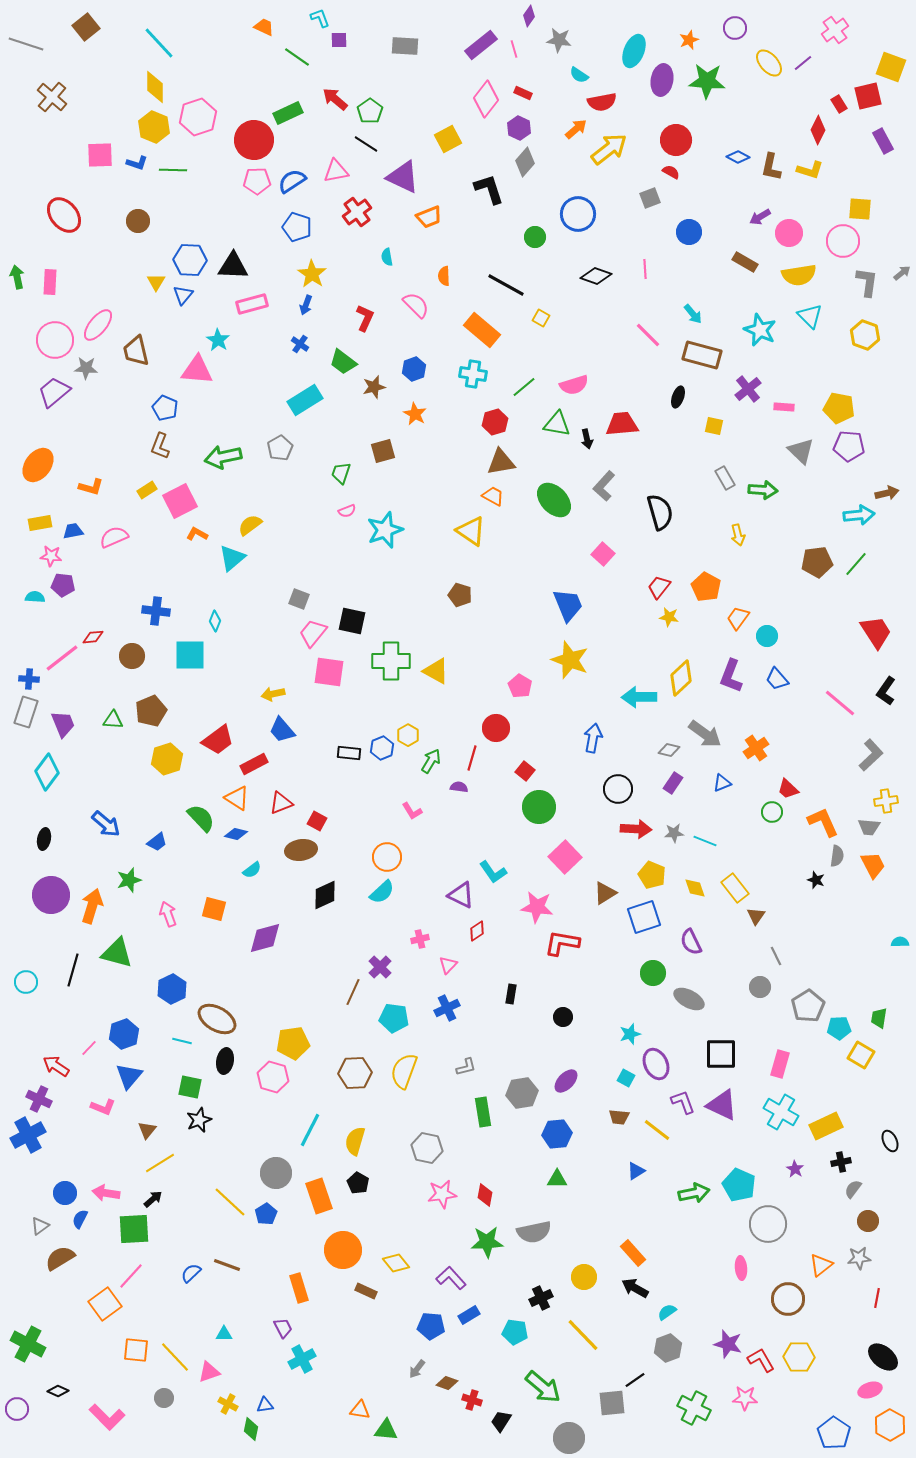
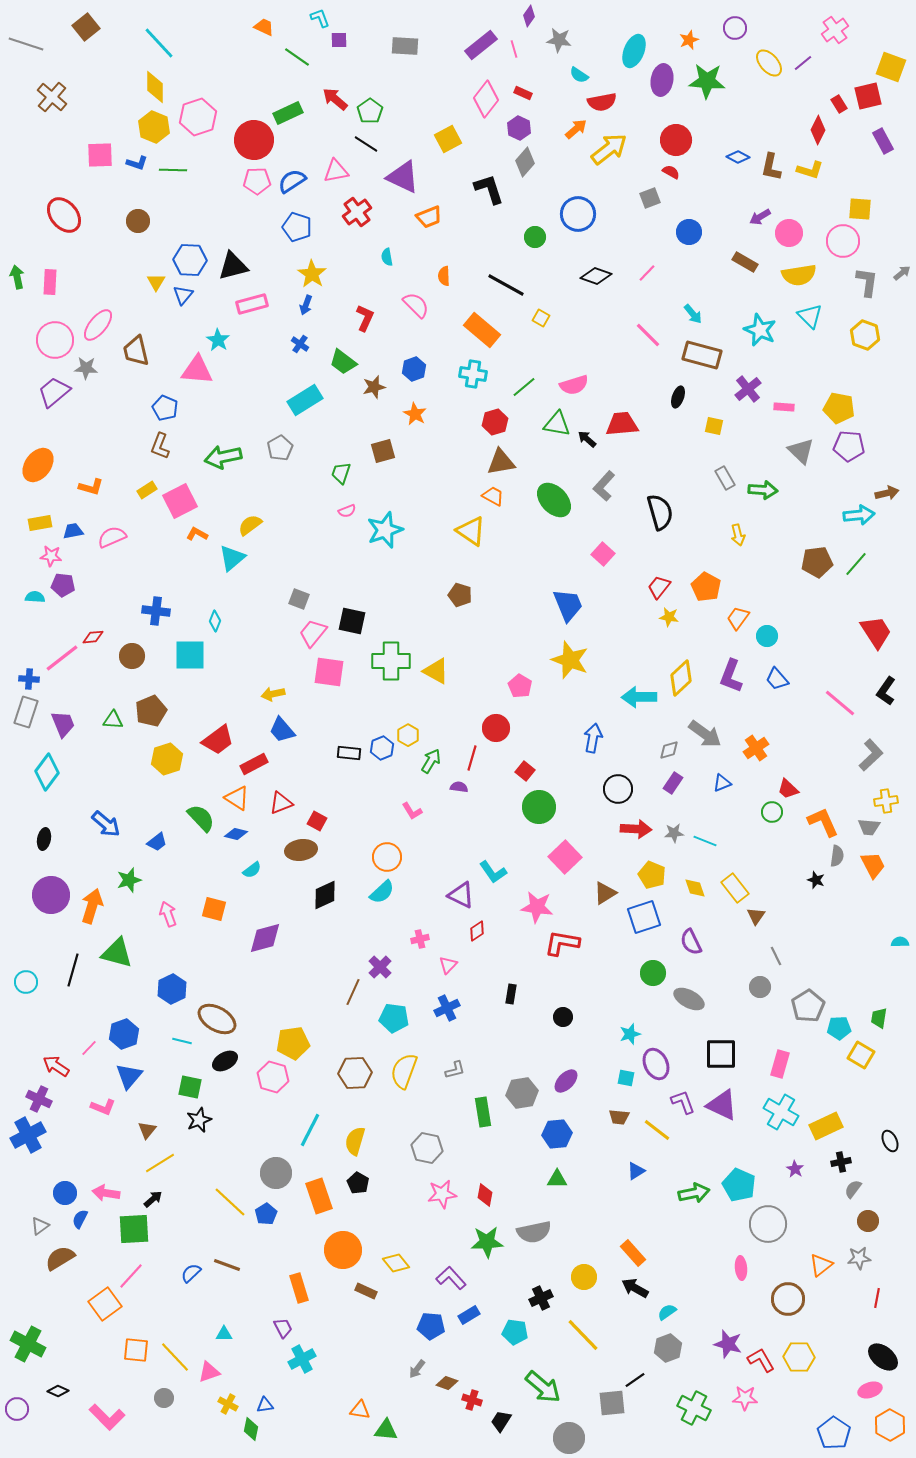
black triangle at (233, 266): rotated 16 degrees counterclockwise
pink line at (645, 269): moved 2 px right, 4 px down; rotated 48 degrees clockwise
black arrow at (587, 439): rotated 144 degrees clockwise
pink semicircle at (114, 537): moved 2 px left
gray diamond at (669, 750): rotated 30 degrees counterclockwise
black ellipse at (225, 1061): rotated 50 degrees clockwise
gray L-shape at (466, 1067): moved 11 px left, 3 px down
cyan square at (626, 1078): rotated 18 degrees counterclockwise
